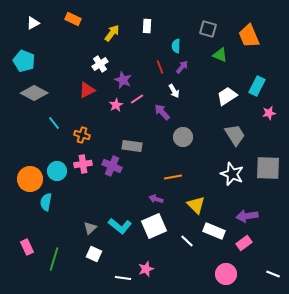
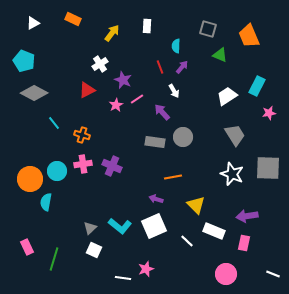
gray rectangle at (132, 146): moved 23 px right, 4 px up
pink rectangle at (244, 243): rotated 42 degrees counterclockwise
white square at (94, 254): moved 4 px up
